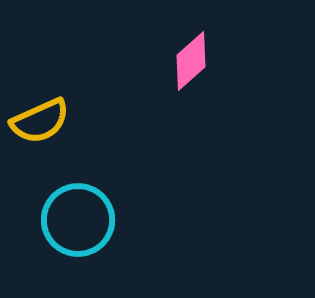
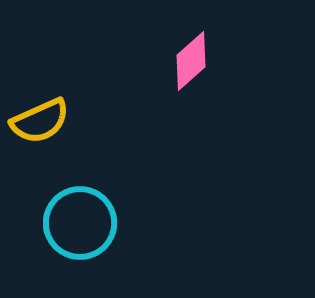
cyan circle: moved 2 px right, 3 px down
